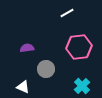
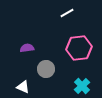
pink hexagon: moved 1 px down
